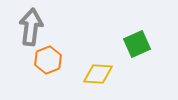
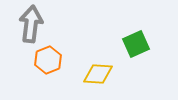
gray arrow: moved 3 px up
green square: moved 1 px left
